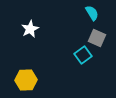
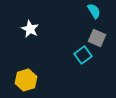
cyan semicircle: moved 2 px right, 2 px up
white star: rotated 18 degrees counterclockwise
yellow hexagon: rotated 15 degrees counterclockwise
